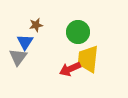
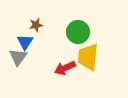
yellow trapezoid: moved 2 px up
red arrow: moved 5 px left, 1 px up
